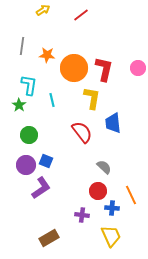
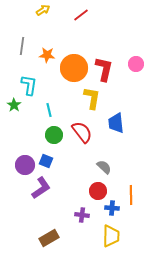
pink circle: moved 2 px left, 4 px up
cyan line: moved 3 px left, 10 px down
green star: moved 5 px left
blue trapezoid: moved 3 px right
green circle: moved 25 px right
purple circle: moved 1 px left
orange line: rotated 24 degrees clockwise
yellow trapezoid: rotated 25 degrees clockwise
